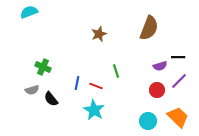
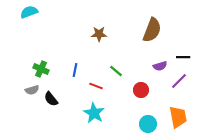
brown semicircle: moved 3 px right, 2 px down
brown star: rotated 21 degrees clockwise
black line: moved 5 px right
green cross: moved 2 px left, 2 px down
green line: rotated 32 degrees counterclockwise
blue line: moved 2 px left, 13 px up
red circle: moved 16 px left
cyan star: moved 3 px down
orange trapezoid: rotated 35 degrees clockwise
cyan circle: moved 3 px down
